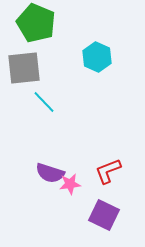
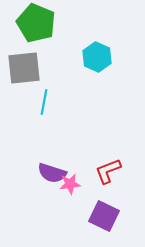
cyan line: rotated 55 degrees clockwise
purple semicircle: moved 2 px right
purple square: moved 1 px down
